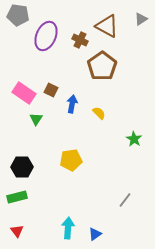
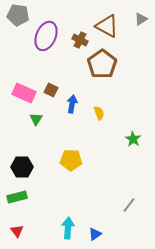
brown pentagon: moved 2 px up
pink rectangle: rotated 10 degrees counterclockwise
yellow semicircle: rotated 24 degrees clockwise
green star: moved 1 px left
yellow pentagon: rotated 10 degrees clockwise
gray line: moved 4 px right, 5 px down
